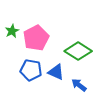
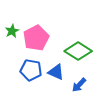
blue arrow: rotated 84 degrees counterclockwise
